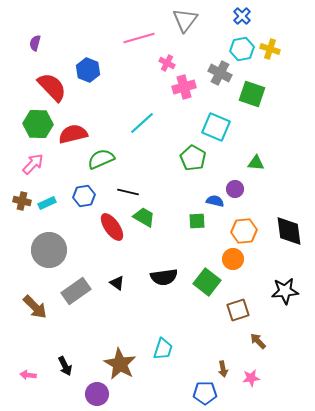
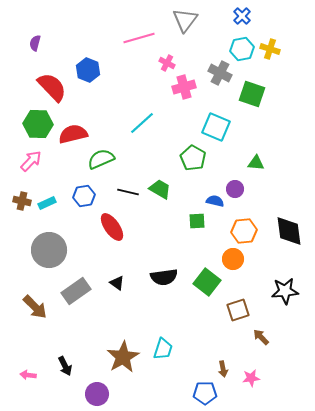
pink arrow at (33, 164): moved 2 px left, 3 px up
green trapezoid at (144, 217): moved 16 px right, 28 px up
brown arrow at (258, 341): moved 3 px right, 4 px up
brown star at (120, 364): moved 3 px right, 7 px up; rotated 12 degrees clockwise
